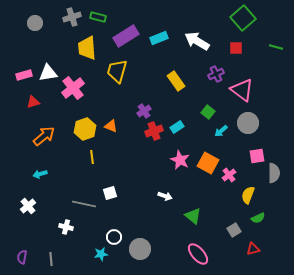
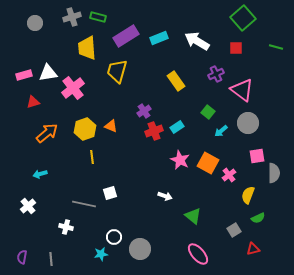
orange arrow at (44, 136): moved 3 px right, 3 px up
